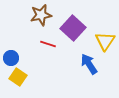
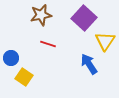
purple square: moved 11 px right, 10 px up
yellow square: moved 6 px right
